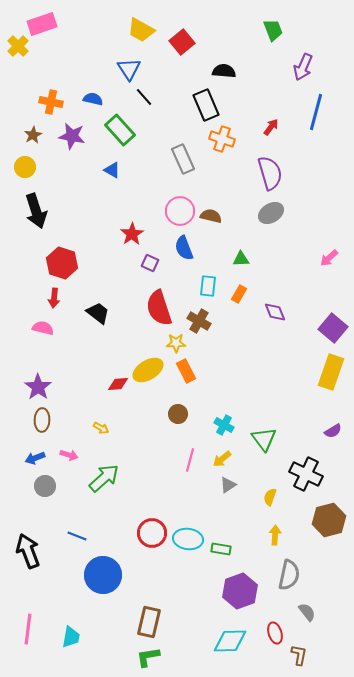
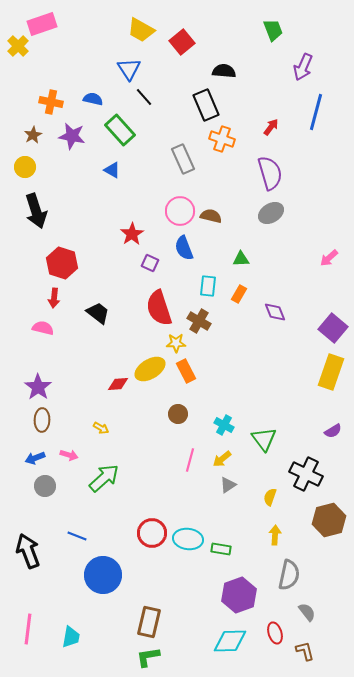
yellow ellipse at (148, 370): moved 2 px right, 1 px up
purple hexagon at (240, 591): moved 1 px left, 4 px down
brown L-shape at (299, 655): moved 6 px right, 4 px up; rotated 25 degrees counterclockwise
